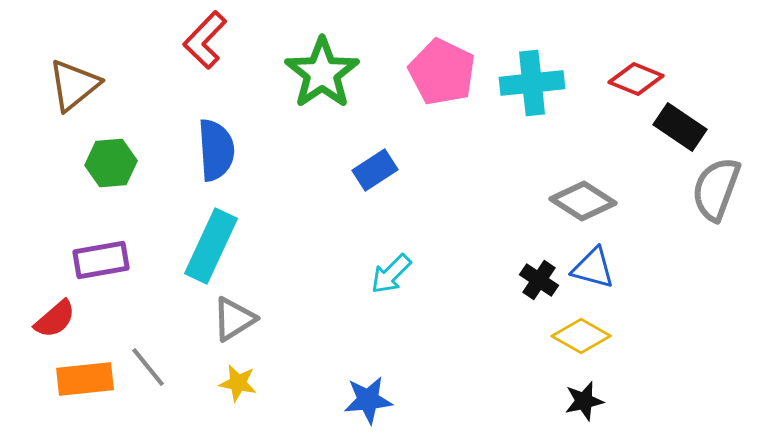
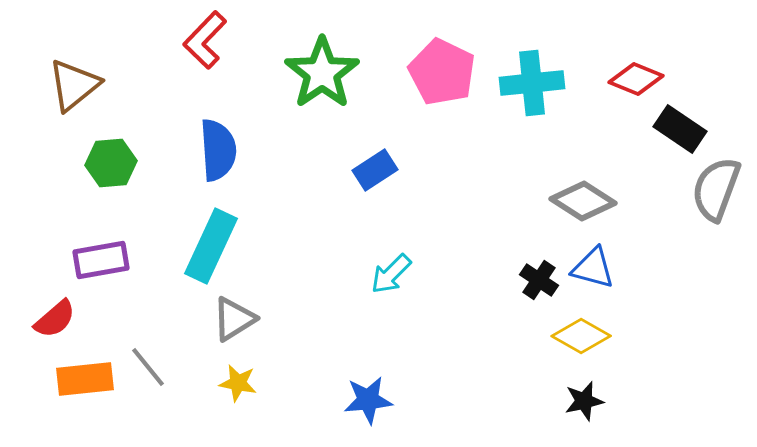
black rectangle: moved 2 px down
blue semicircle: moved 2 px right
